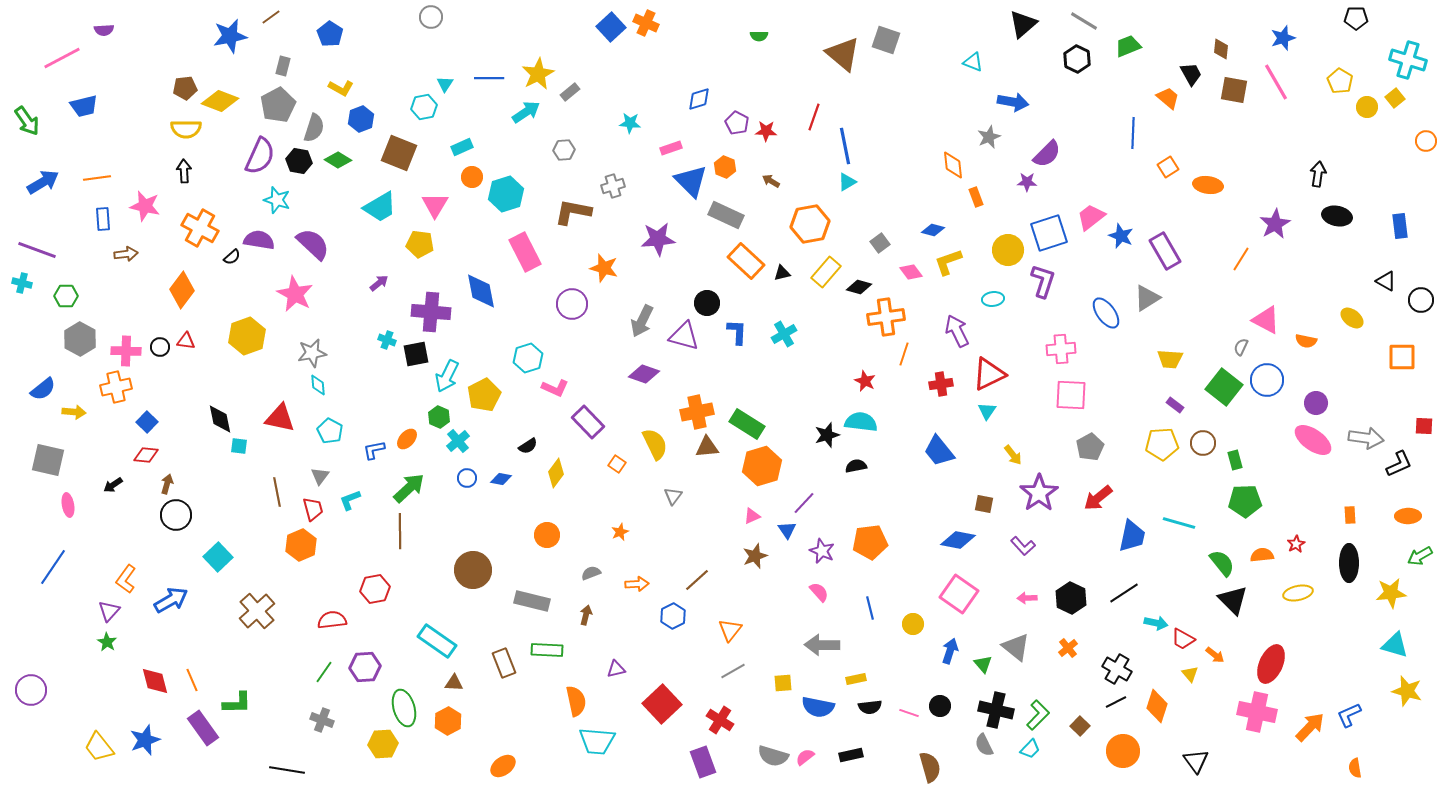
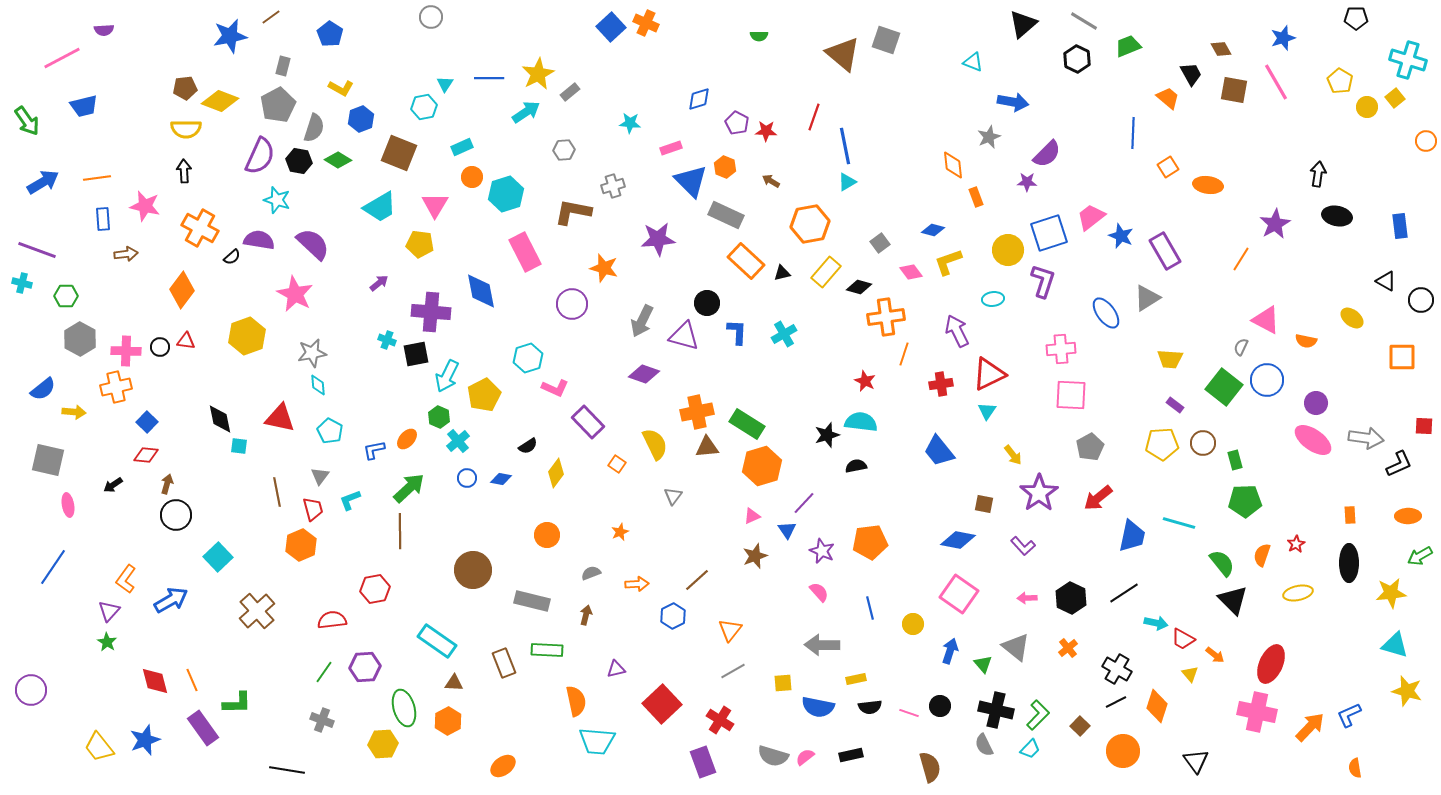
brown diamond at (1221, 49): rotated 35 degrees counterclockwise
orange semicircle at (1262, 555): rotated 65 degrees counterclockwise
